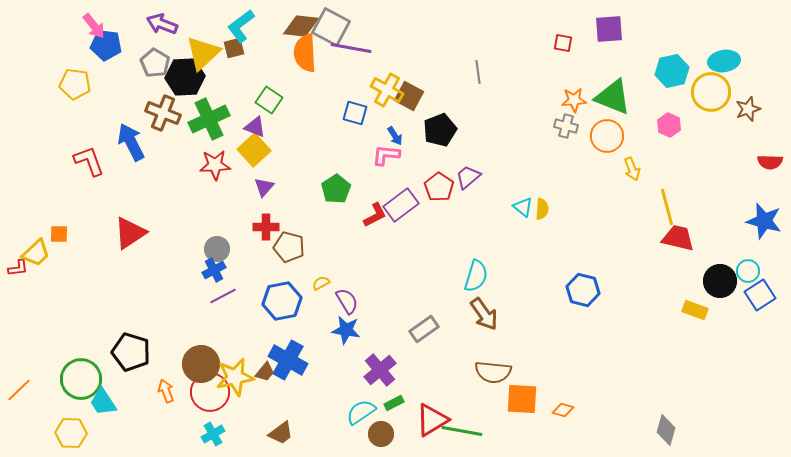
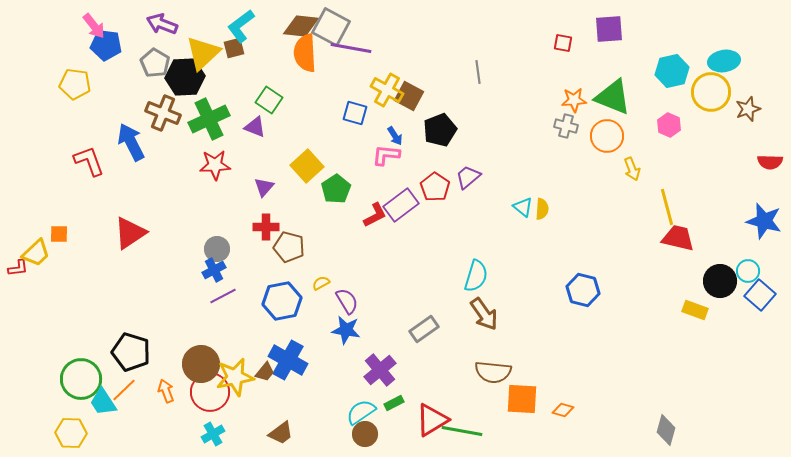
yellow square at (254, 150): moved 53 px right, 16 px down
red pentagon at (439, 187): moved 4 px left
blue square at (760, 295): rotated 16 degrees counterclockwise
orange line at (19, 390): moved 105 px right
brown circle at (381, 434): moved 16 px left
